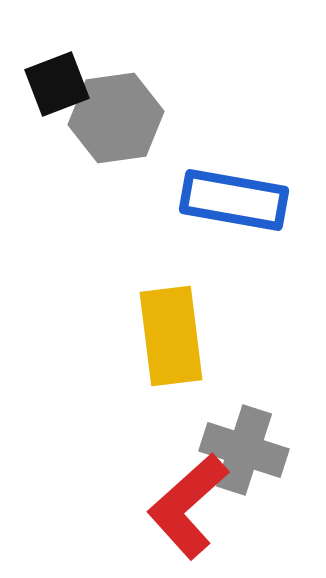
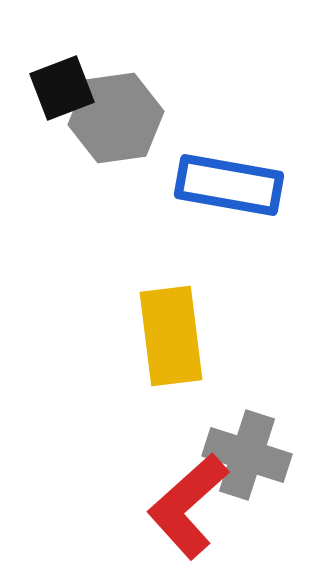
black square: moved 5 px right, 4 px down
blue rectangle: moved 5 px left, 15 px up
gray cross: moved 3 px right, 5 px down
